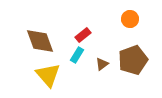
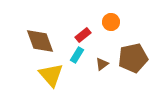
orange circle: moved 19 px left, 3 px down
brown pentagon: moved 2 px up; rotated 8 degrees clockwise
yellow triangle: moved 3 px right
